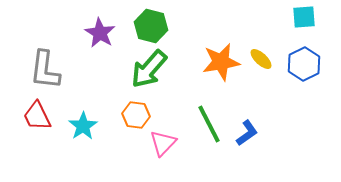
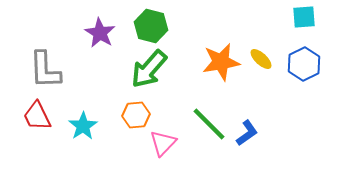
gray L-shape: rotated 9 degrees counterclockwise
orange hexagon: rotated 12 degrees counterclockwise
green line: rotated 18 degrees counterclockwise
